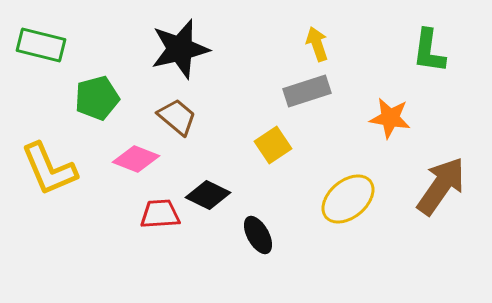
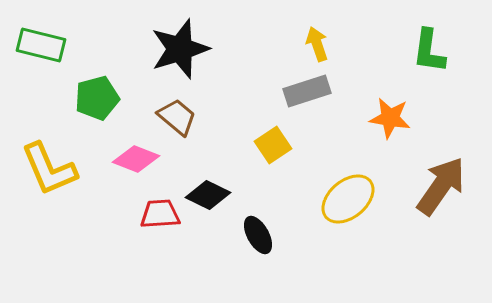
black star: rotated 4 degrees counterclockwise
